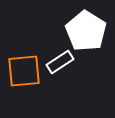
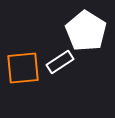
orange square: moved 1 px left, 3 px up
